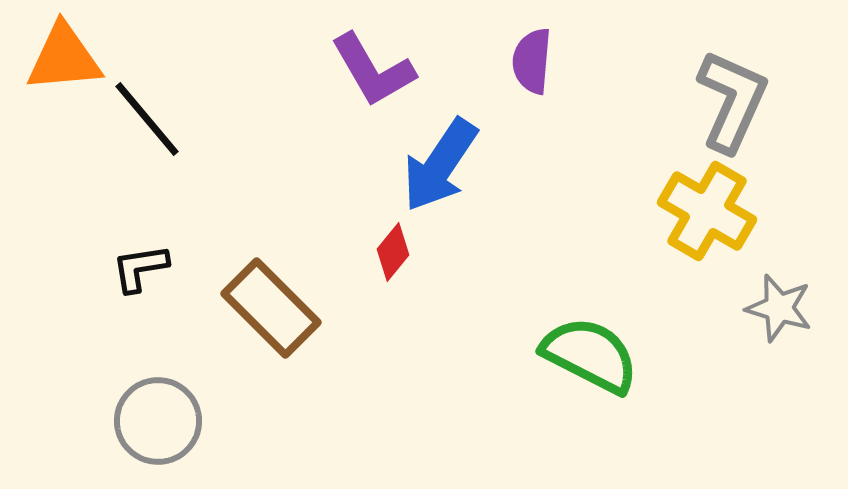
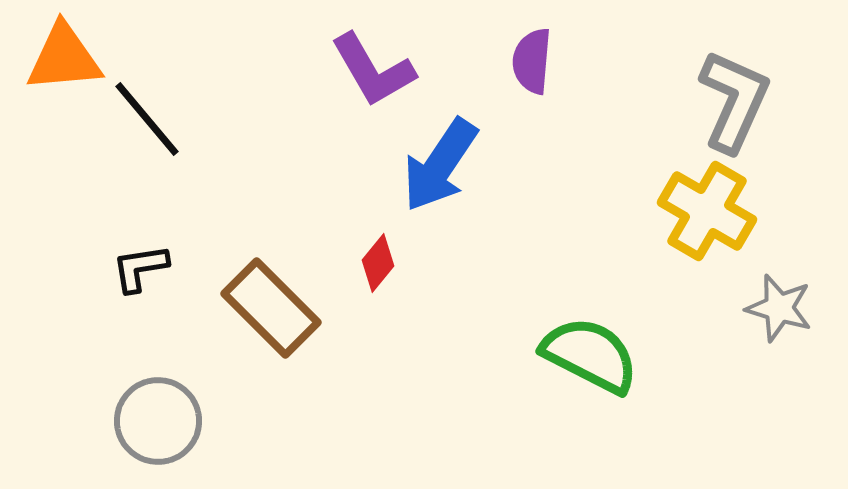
gray L-shape: moved 2 px right
red diamond: moved 15 px left, 11 px down
